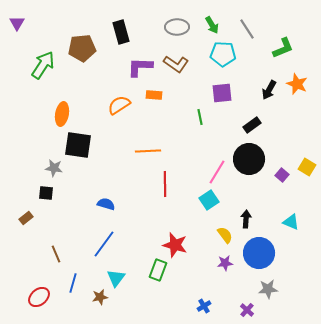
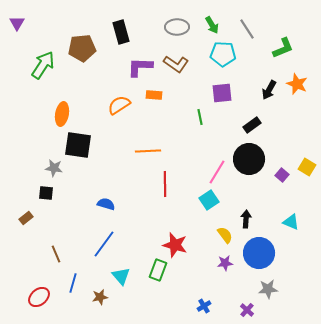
cyan triangle at (116, 278): moved 5 px right, 2 px up; rotated 18 degrees counterclockwise
